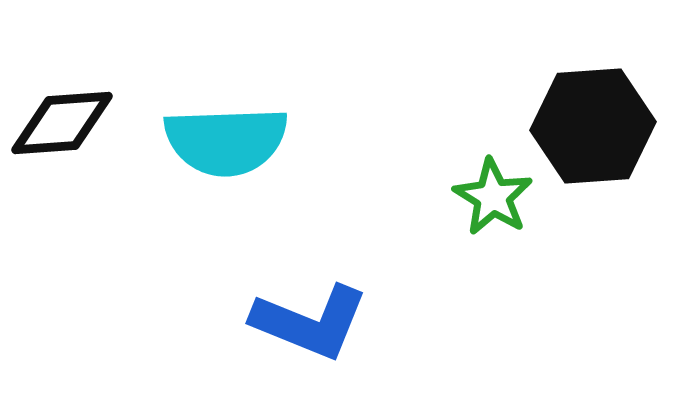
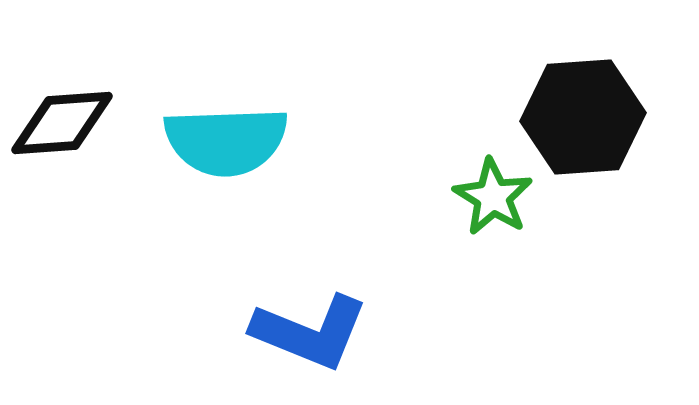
black hexagon: moved 10 px left, 9 px up
blue L-shape: moved 10 px down
